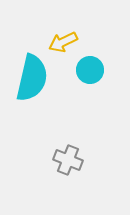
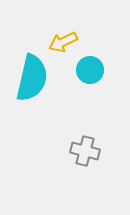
gray cross: moved 17 px right, 9 px up; rotated 8 degrees counterclockwise
